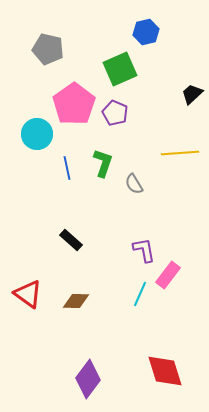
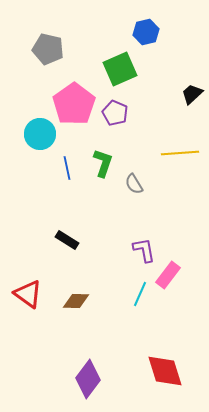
cyan circle: moved 3 px right
black rectangle: moved 4 px left; rotated 10 degrees counterclockwise
